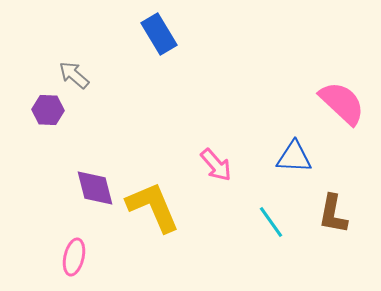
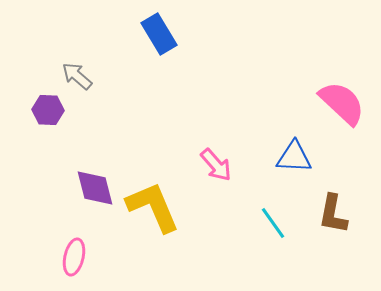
gray arrow: moved 3 px right, 1 px down
cyan line: moved 2 px right, 1 px down
